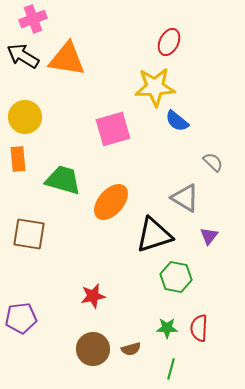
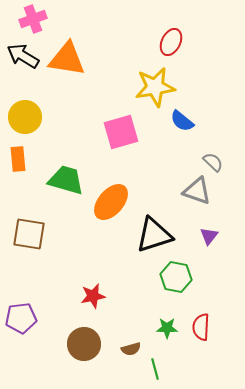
red ellipse: moved 2 px right
yellow star: rotated 6 degrees counterclockwise
blue semicircle: moved 5 px right
pink square: moved 8 px right, 3 px down
green trapezoid: moved 3 px right
gray triangle: moved 12 px right, 7 px up; rotated 12 degrees counterclockwise
red semicircle: moved 2 px right, 1 px up
brown circle: moved 9 px left, 5 px up
green line: moved 16 px left; rotated 30 degrees counterclockwise
